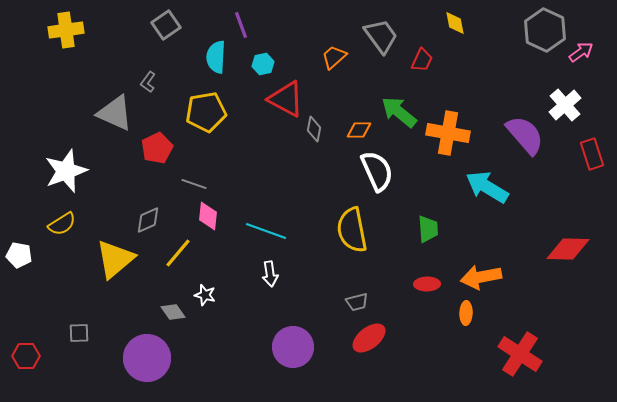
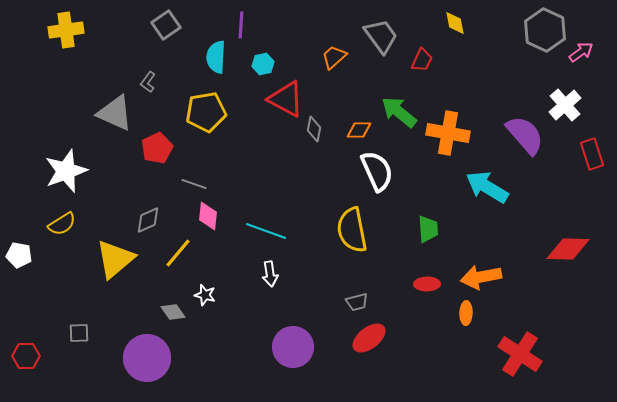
purple line at (241, 25): rotated 24 degrees clockwise
